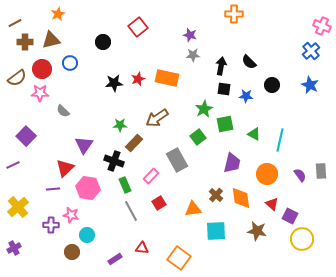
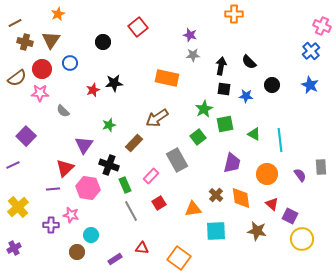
brown triangle at (51, 40): rotated 42 degrees counterclockwise
brown cross at (25, 42): rotated 14 degrees clockwise
red star at (138, 79): moved 45 px left, 11 px down
green star at (120, 125): moved 11 px left; rotated 16 degrees counterclockwise
cyan line at (280, 140): rotated 20 degrees counterclockwise
black cross at (114, 161): moved 5 px left, 4 px down
gray rectangle at (321, 171): moved 4 px up
cyan circle at (87, 235): moved 4 px right
brown circle at (72, 252): moved 5 px right
